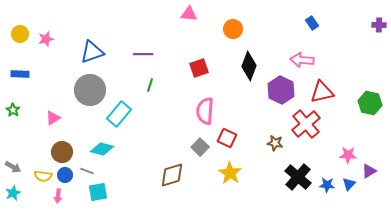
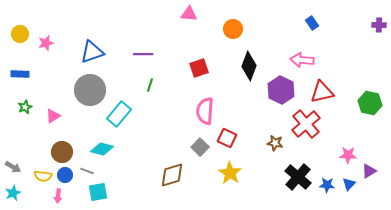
pink star at (46, 39): moved 4 px down
green star at (13, 110): moved 12 px right, 3 px up; rotated 16 degrees clockwise
pink triangle at (53, 118): moved 2 px up
